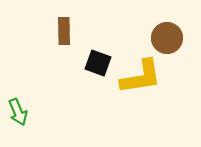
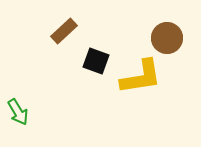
brown rectangle: rotated 48 degrees clockwise
black square: moved 2 px left, 2 px up
green arrow: rotated 8 degrees counterclockwise
